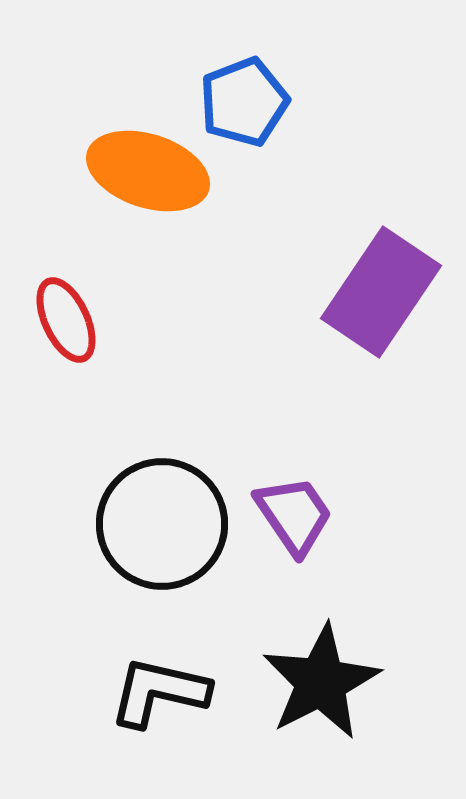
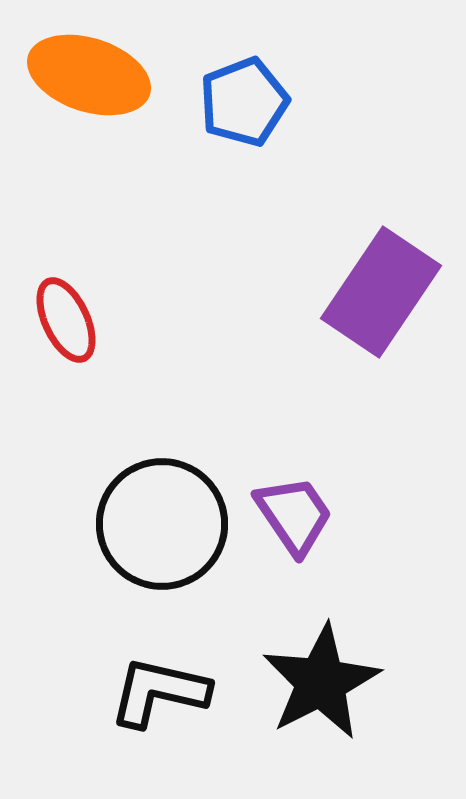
orange ellipse: moved 59 px left, 96 px up
